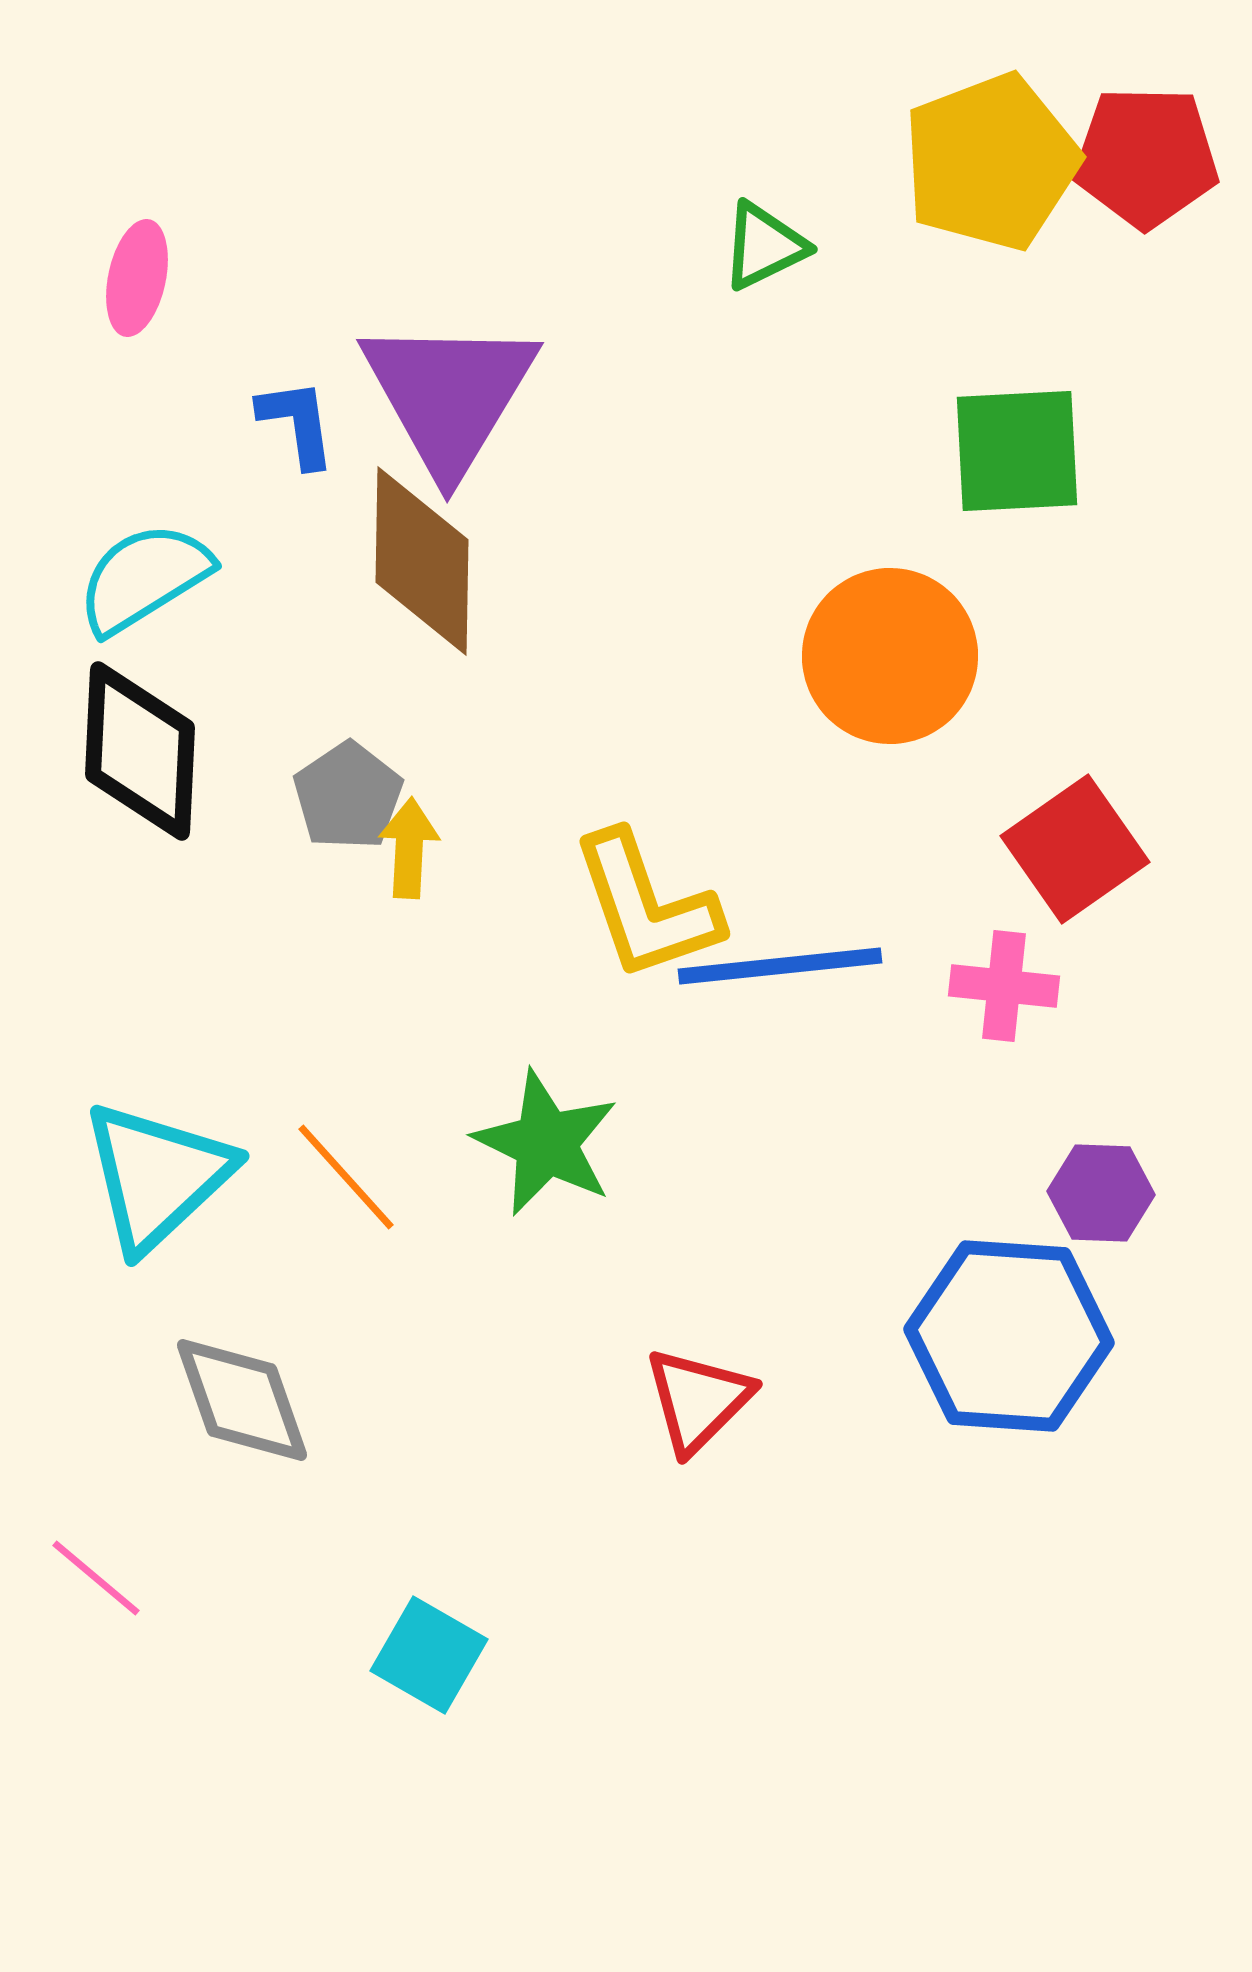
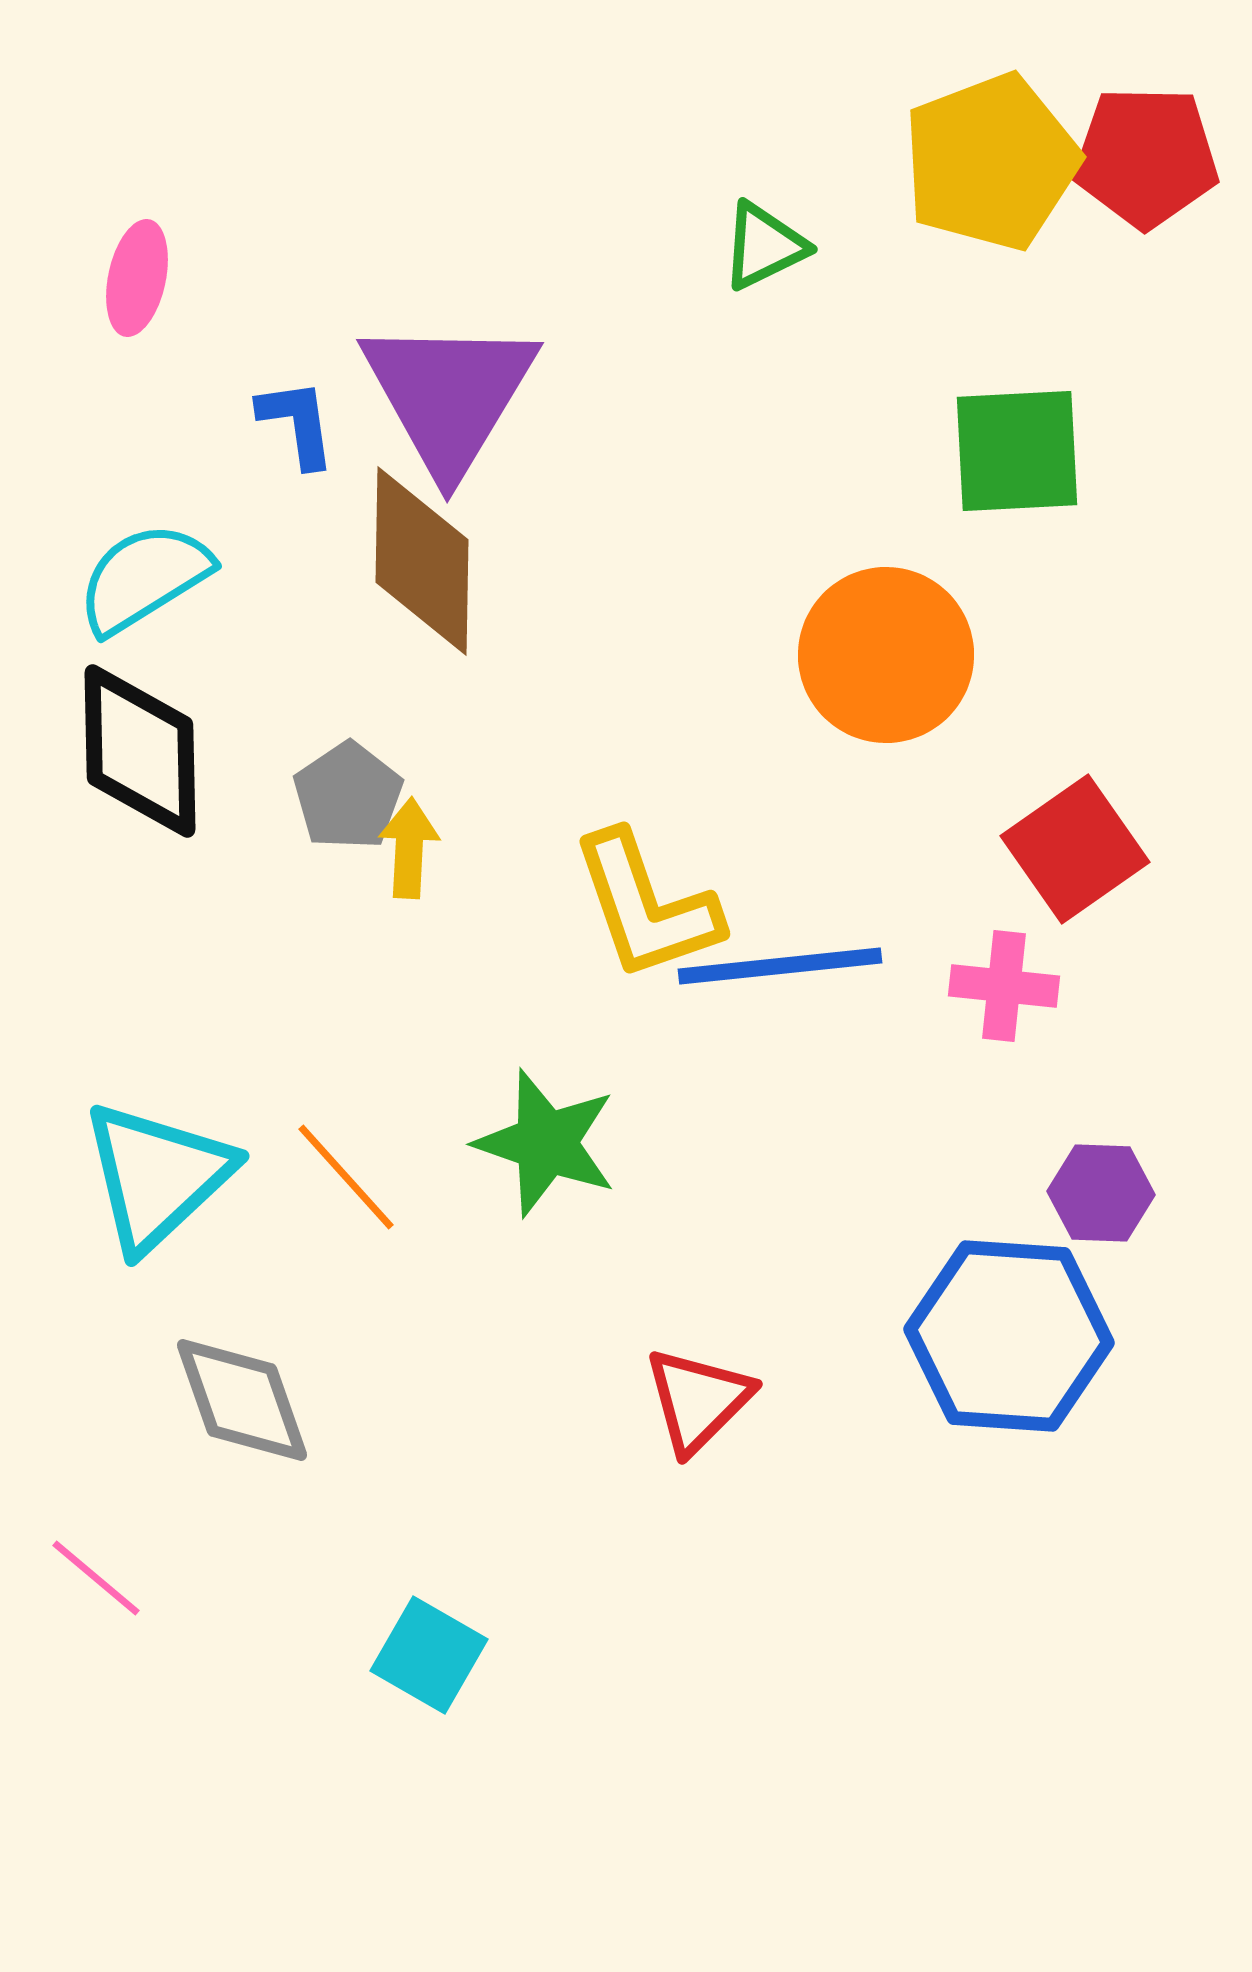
orange circle: moved 4 px left, 1 px up
black diamond: rotated 4 degrees counterclockwise
green star: rotated 7 degrees counterclockwise
